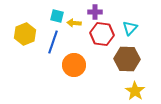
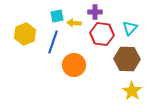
cyan square: rotated 24 degrees counterclockwise
yellow star: moved 3 px left
